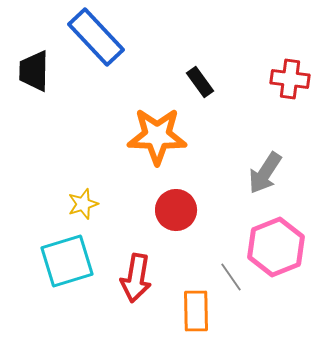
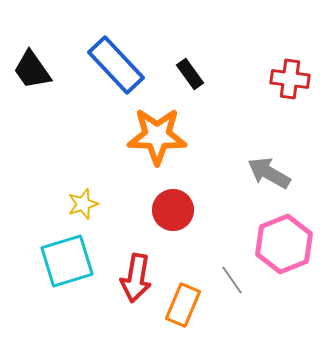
blue rectangle: moved 20 px right, 28 px down
black trapezoid: moved 2 px left, 1 px up; rotated 36 degrees counterclockwise
black rectangle: moved 10 px left, 8 px up
gray arrow: moved 4 px right; rotated 87 degrees clockwise
red circle: moved 3 px left
pink hexagon: moved 8 px right, 3 px up
gray line: moved 1 px right, 3 px down
orange rectangle: moved 13 px left, 6 px up; rotated 24 degrees clockwise
